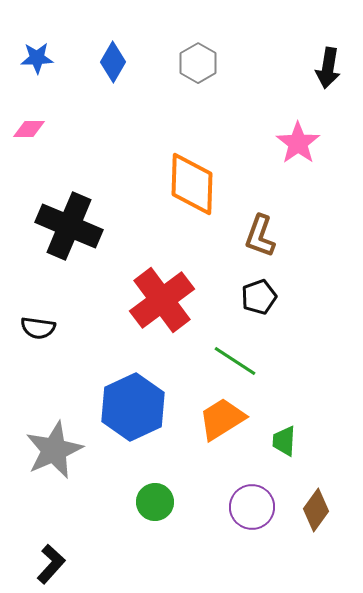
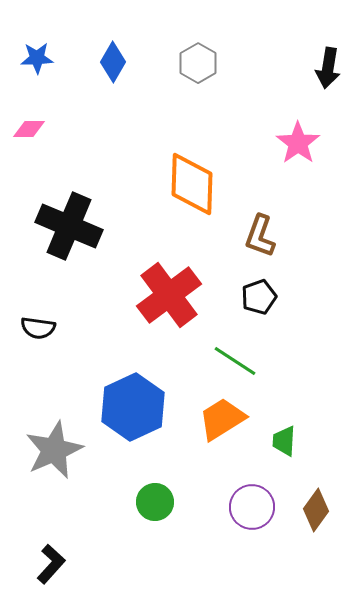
red cross: moved 7 px right, 5 px up
